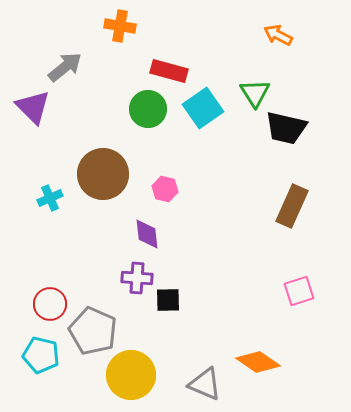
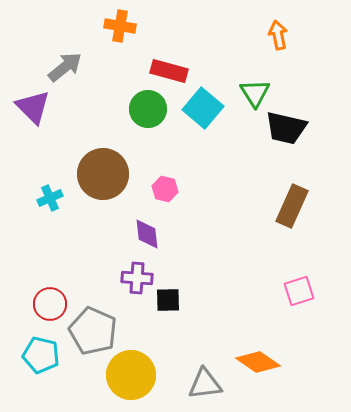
orange arrow: rotated 52 degrees clockwise
cyan square: rotated 15 degrees counterclockwise
gray triangle: rotated 30 degrees counterclockwise
